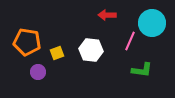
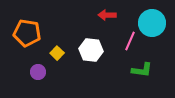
orange pentagon: moved 9 px up
yellow square: rotated 24 degrees counterclockwise
